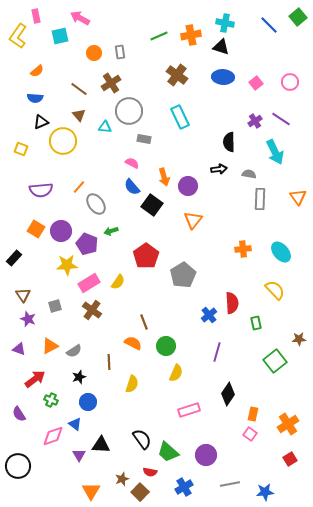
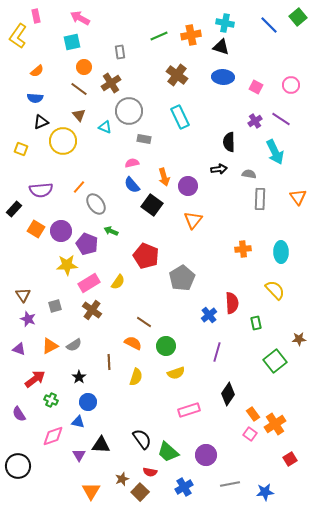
cyan square at (60, 36): moved 12 px right, 6 px down
orange circle at (94, 53): moved 10 px left, 14 px down
pink circle at (290, 82): moved 1 px right, 3 px down
pink square at (256, 83): moved 4 px down; rotated 24 degrees counterclockwise
cyan triangle at (105, 127): rotated 16 degrees clockwise
pink semicircle at (132, 163): rotated 40 degrees counterclockwise
blue semicircle at (132, 187): moved 2 px up
green arrow at (111, 231): rotated 40 degrees clockwise
cyan ellipse at (281, 252): rotated 40 degrees clockwise
red pentagon at (146, 256): rotated 15 degrees counterclockwise
black rectangle at (14, 258): moved 49 px up
gray pentagon at (183, 275): moved 1 px left, 3 px down
brown line at (144, 322): rotated 35 degrees counterclockwise
gray semicircle at (74, 351): moved 6 px up
yellow semicircle at (176, 373): rotated 48 degrees clockwise
black star at (79, 377): rotated 16 degrees counterclockwise
yellow semicircle at (132, 384): moved 4 px right, 7 px up
orange rectangle at (253, 414): rotated 48 degrees counterclockwise
blue triangle at (75, 424): moved 3 px right, 2 px up; rotated 24 degrees counterclockwise
orange cross at (288, 424): moved 13 px left
